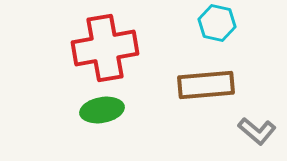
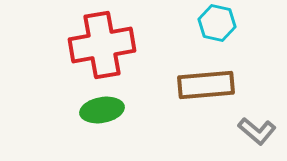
red cross: moved 3 px left, 3 px up
